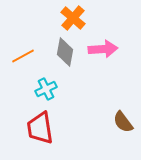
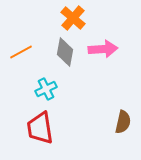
orange line: moved 2 px left, 4 px up
brown semicircle: rotated 130 degrees counterclockwise
